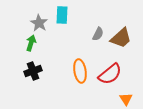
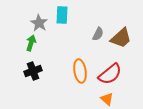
orange triangle: moved 19 px left; rotated 16 degrees counterclockwise
